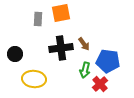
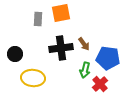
blue pentagon: moved 3 px up
yellow ellipse: moved 1 px left, 1 px up
